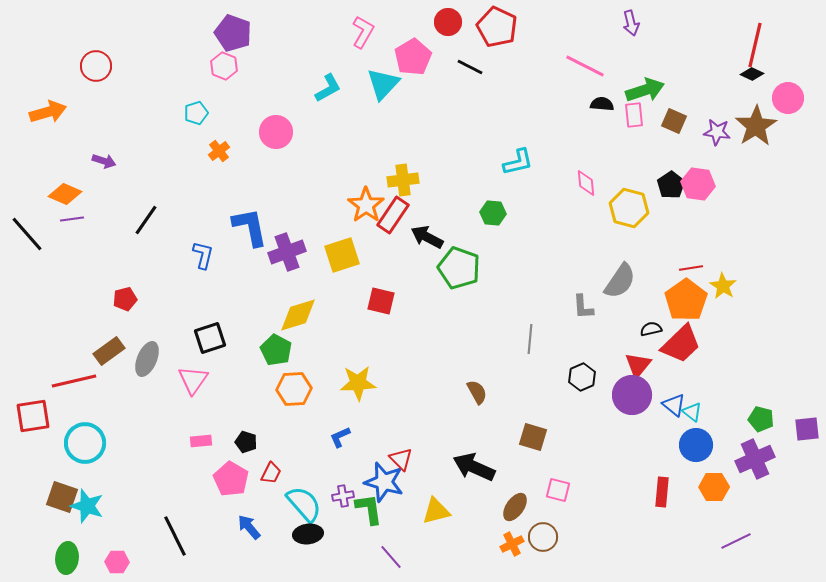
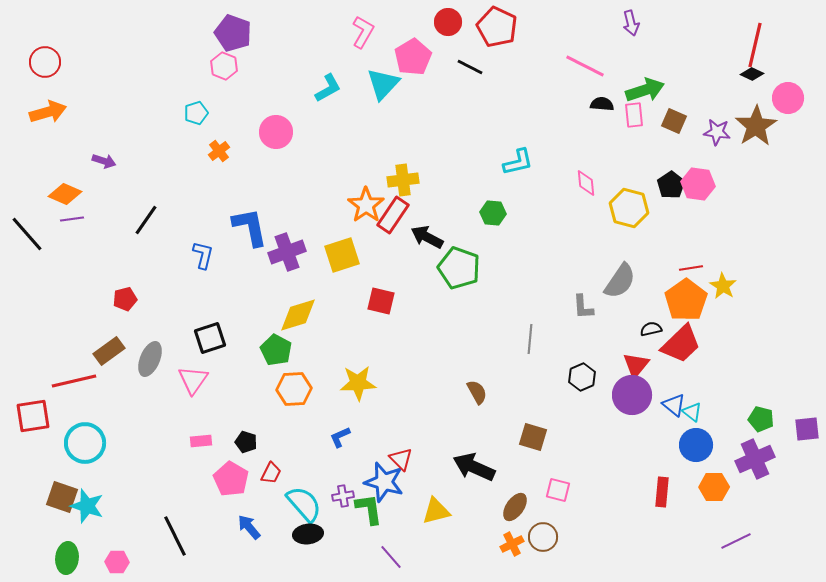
red circle at (96, 66): moved 51 px left, 4 px up
gray ellipse at (147, 359): moved 3 px right
red triangle at (638, 365): moved 2 px left
